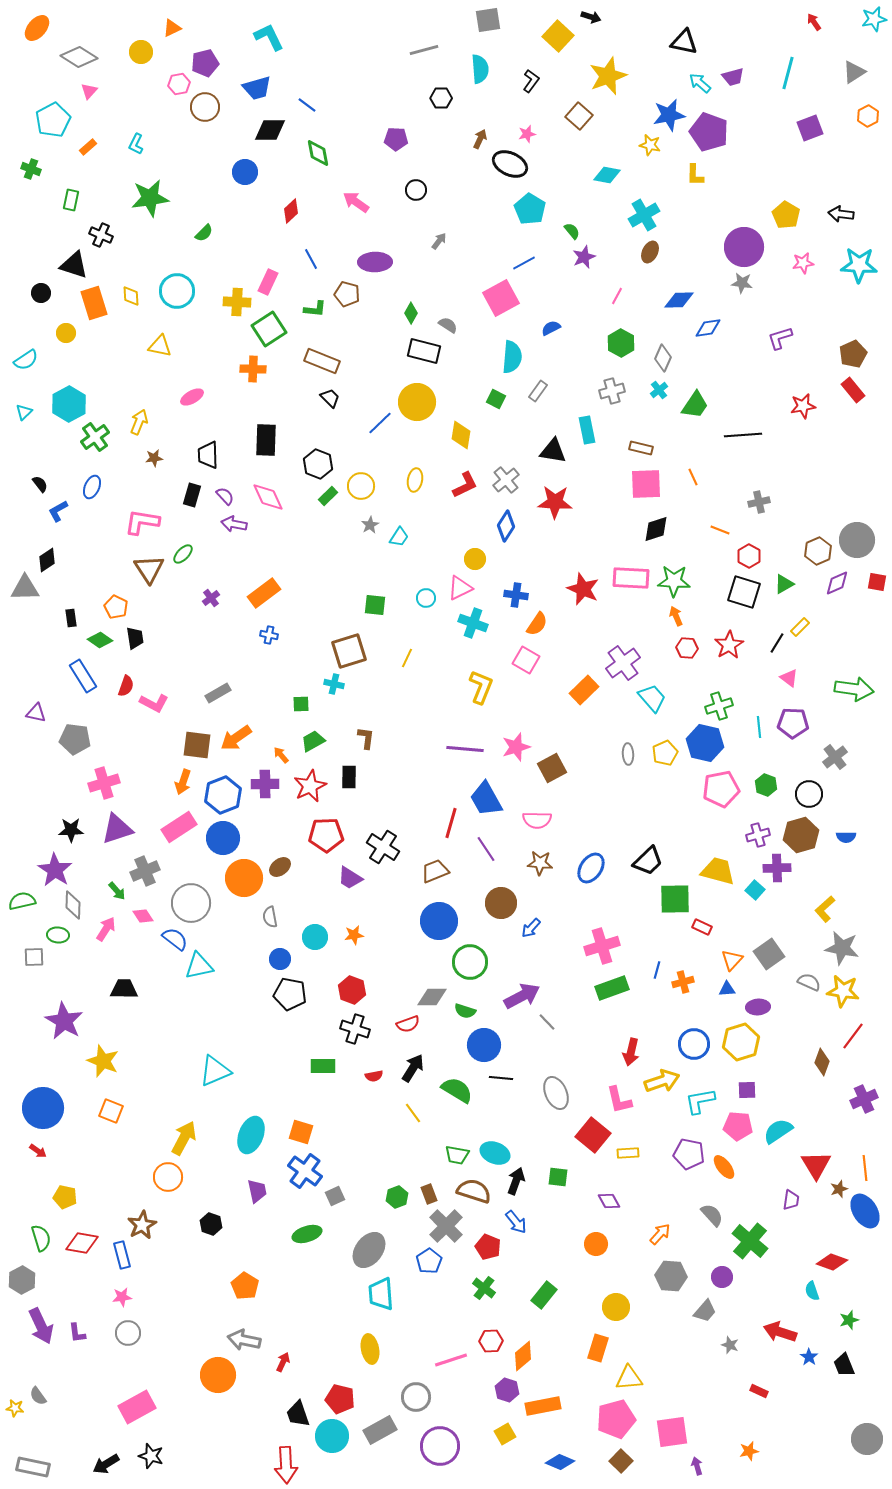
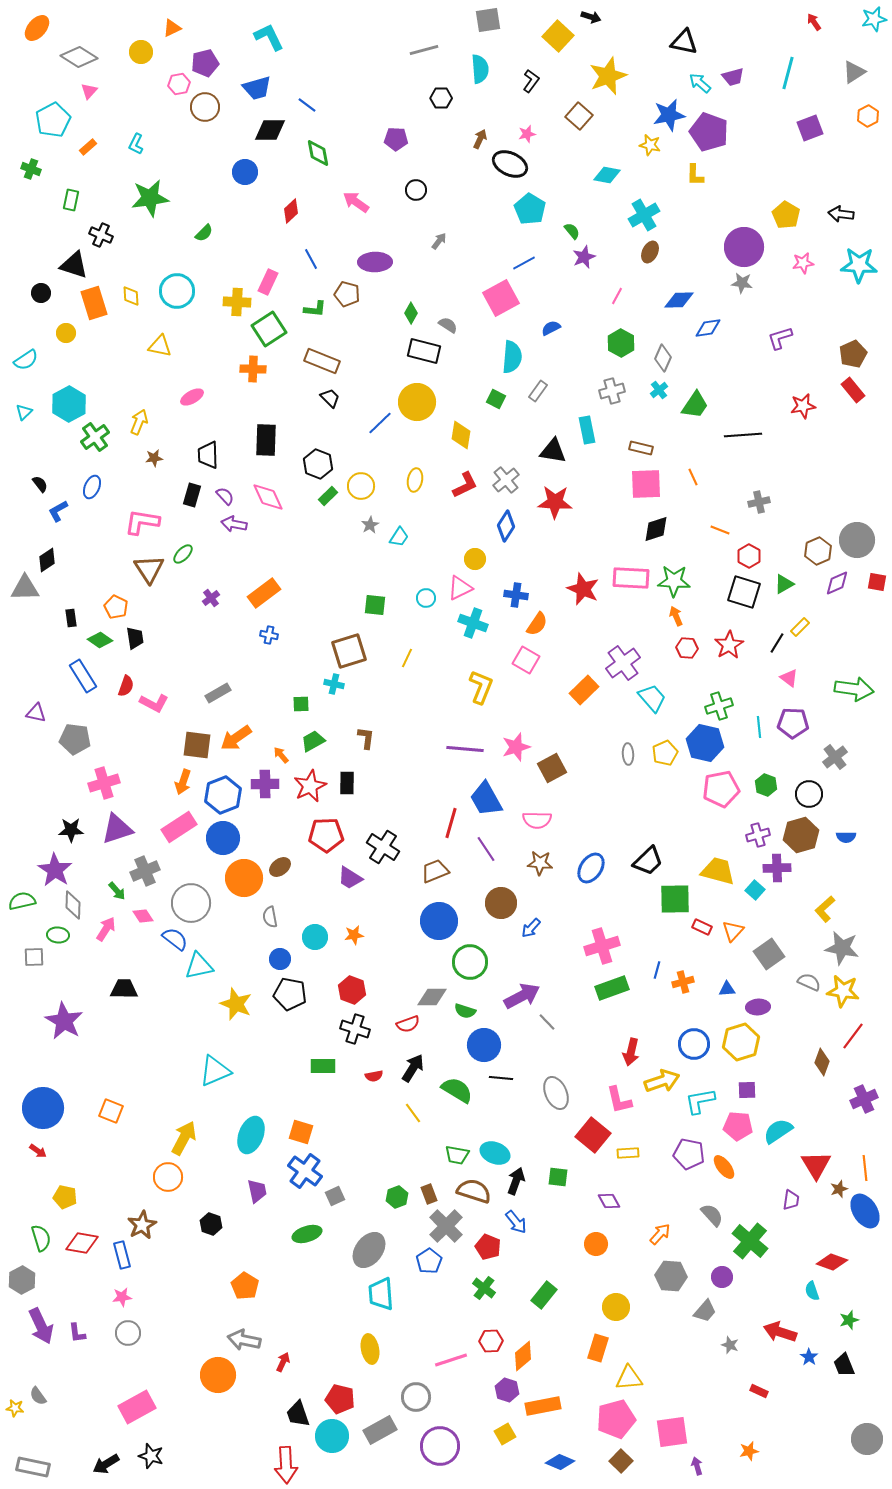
black rectangle at (349, 777): moved 2 px left, 6 px down
orange triangle at (732, 960): moved 1 px right, 29 px up
yellow star at (103, 1061): moved 133 px right, 57 px up
